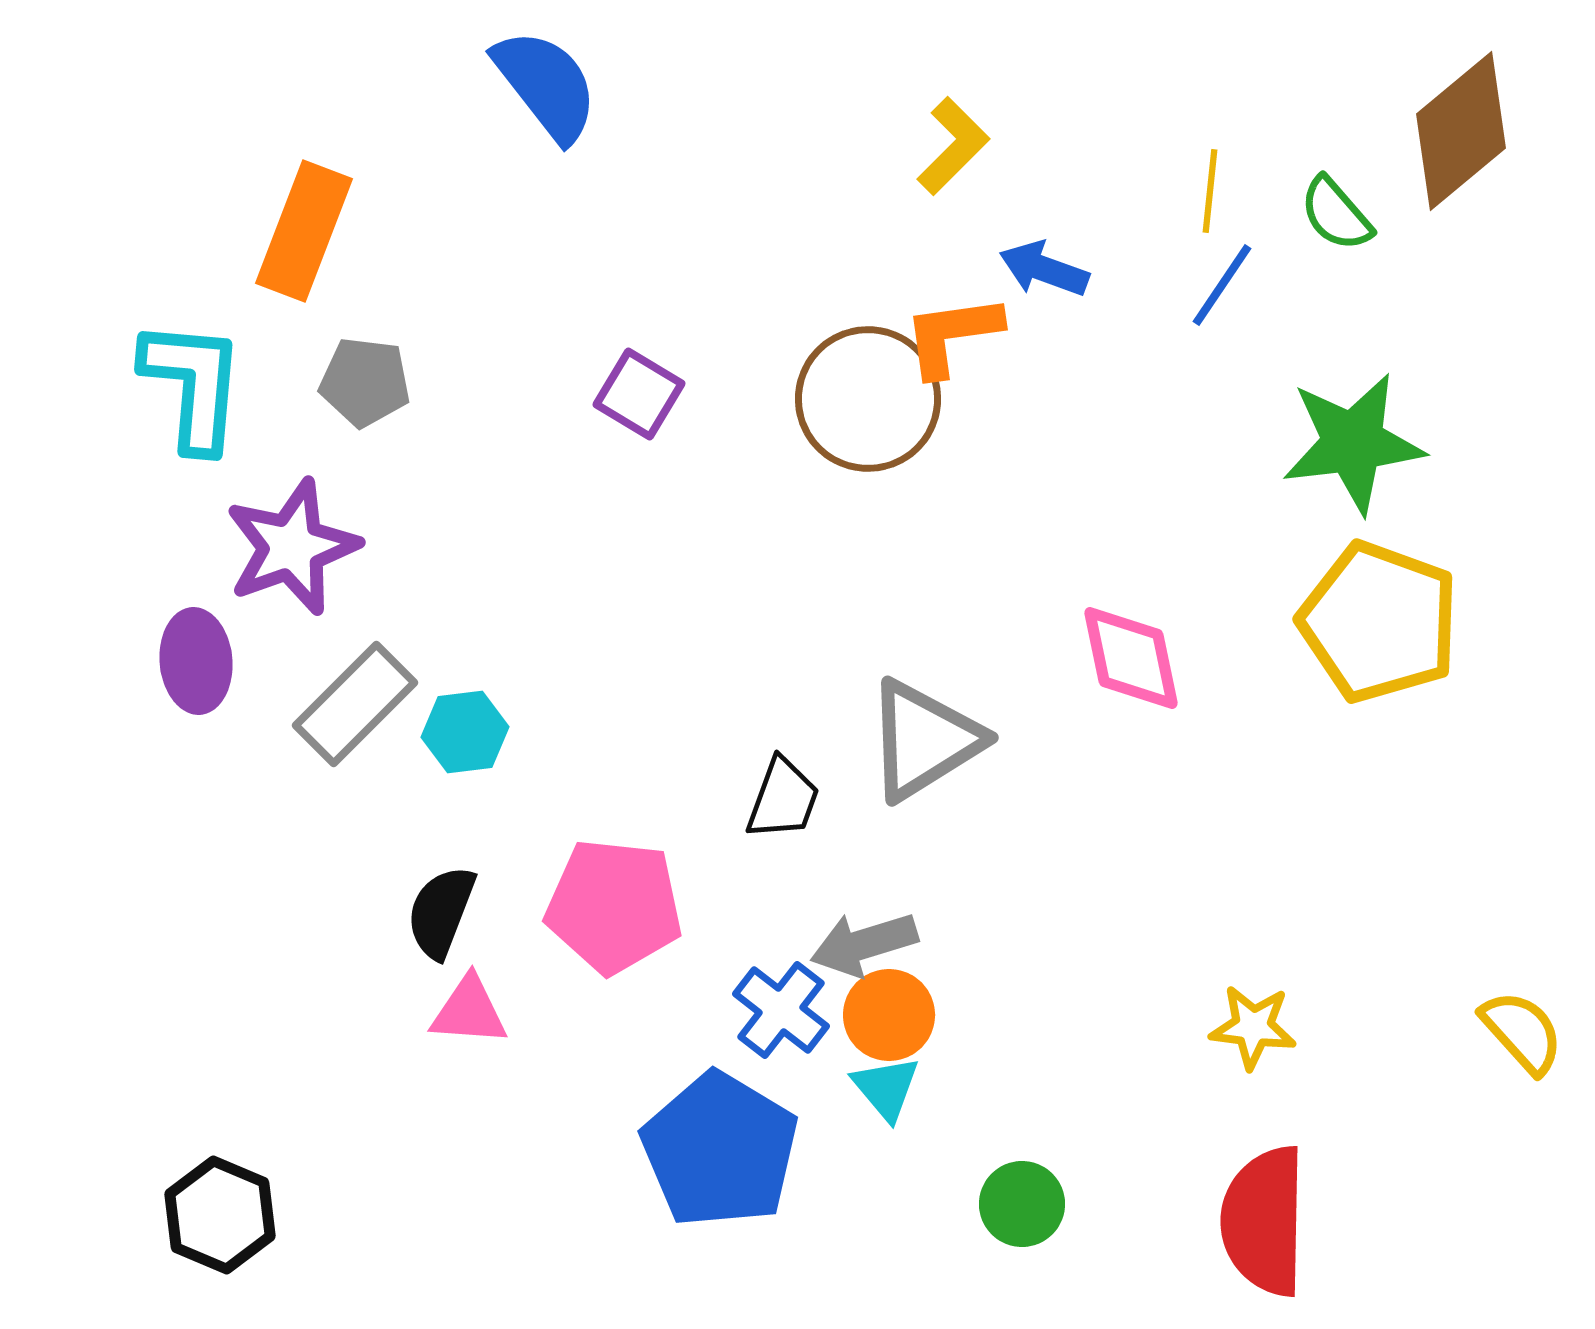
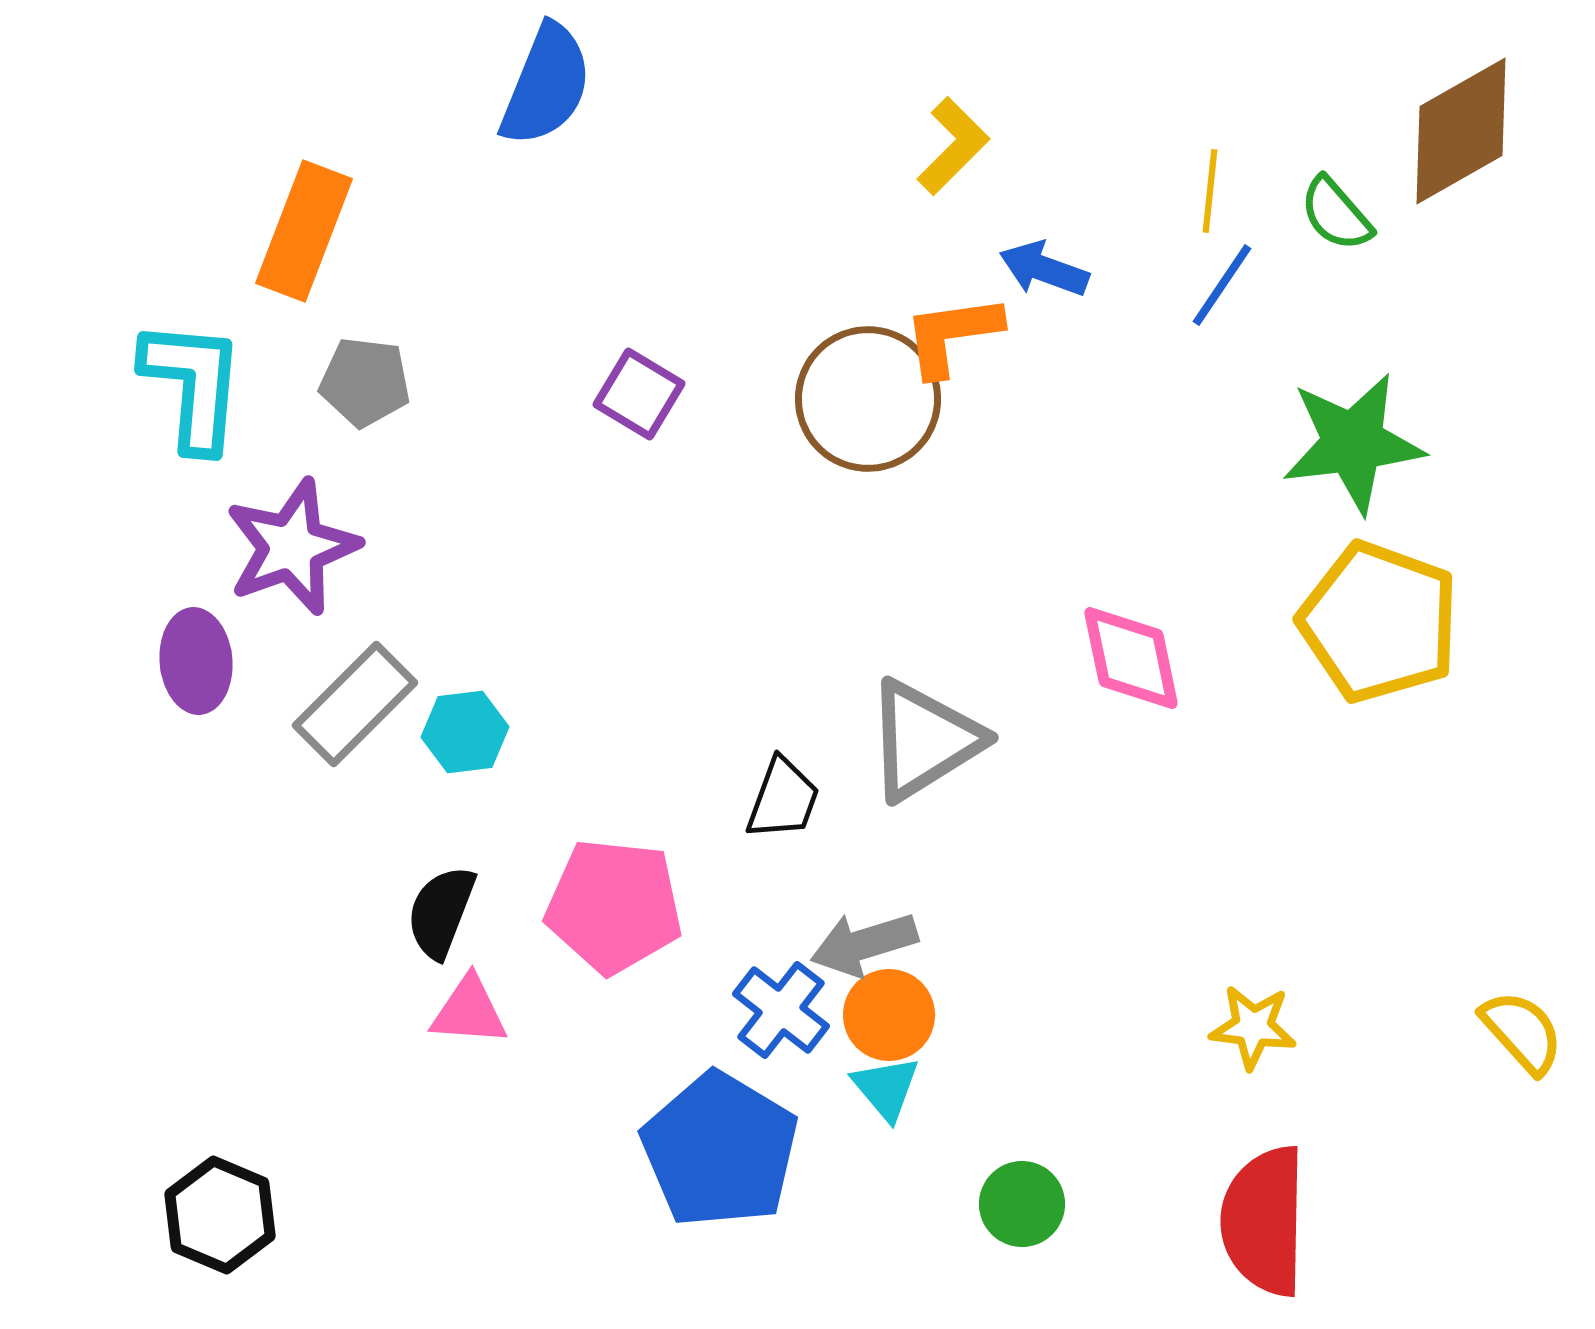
blue semicircle: rotated 60 degrees clockwise
brown diamond: rotated 10 degrees clockwise
